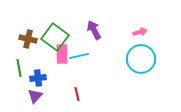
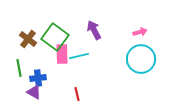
brown cross: rotated 24 degrees clockwise
purple triangle: moved 1 px left, 4 px up; rotated 42 degrees counterclockwise
